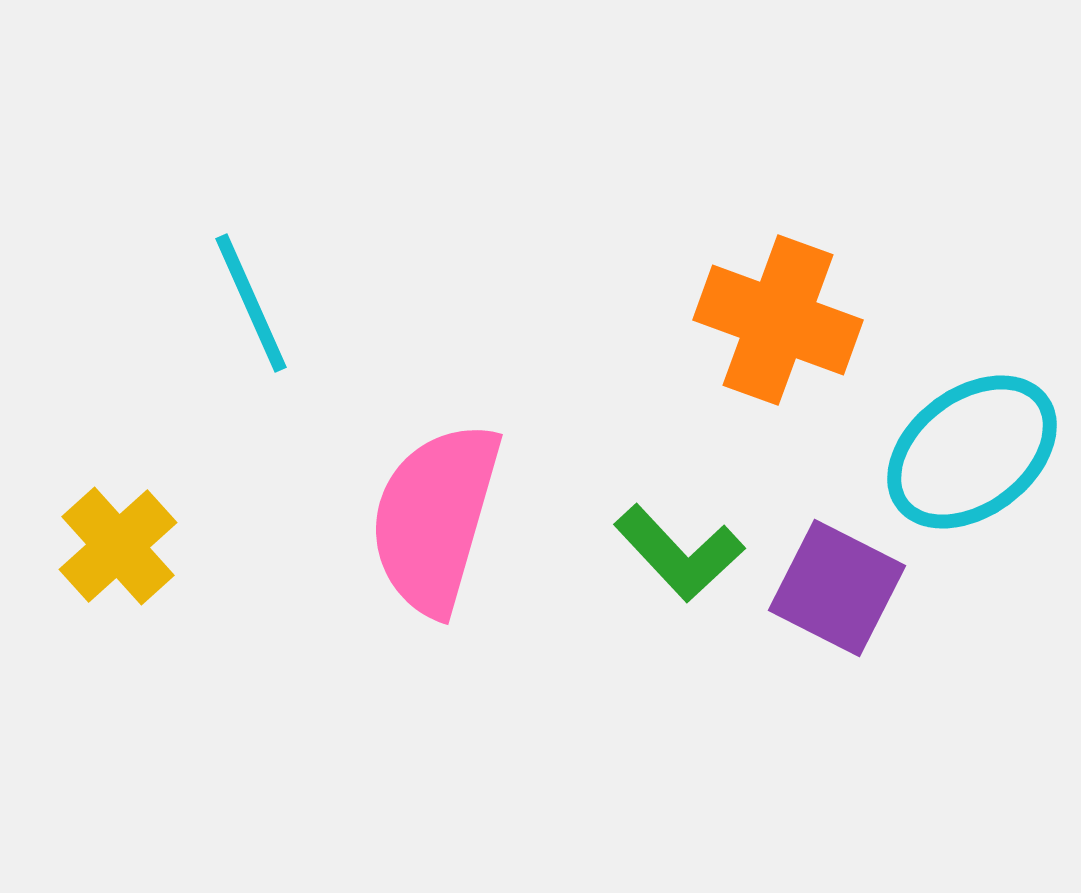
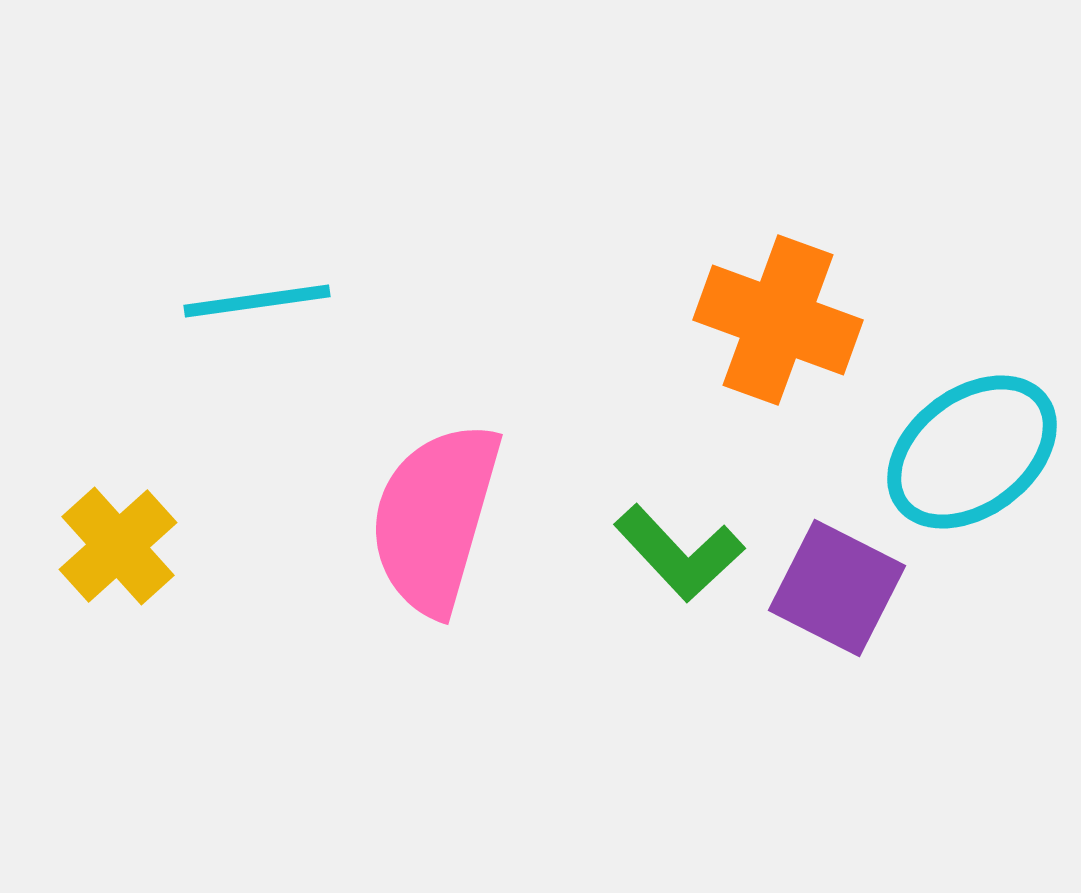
cyan line: moved 6 px right, 2 px up; rotated 74 degrees counterclockwise
